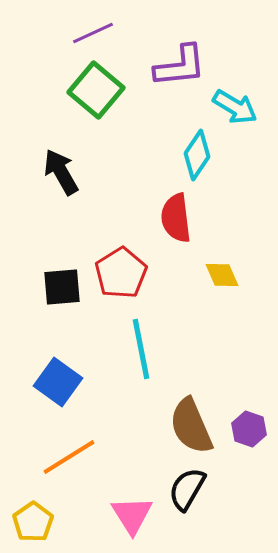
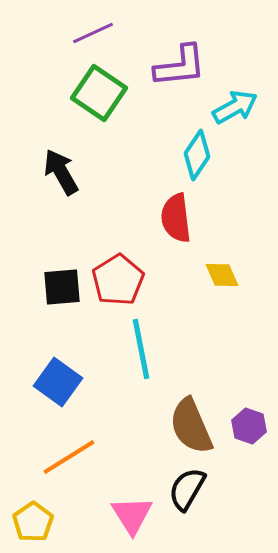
green square: moved 3 px right, 3 px down; rotated 6 degrees counterclockwise
cyan arrow: rotated 60 degrees counterclockwise
red pentagon: moved 3 px left, 7 px down
purple hexagon: moved 3 px up
